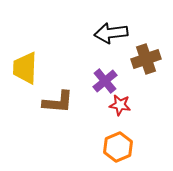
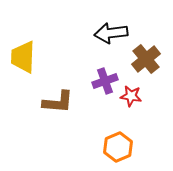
brown cross: rotated 20 degrees counterclockwise
yellow trapezoid: moved 2 px left, 11 px up
purple cross: rotated 20 degrees clockwise
red star: moved 11 px right, 9 px up
